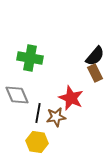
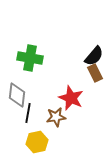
black semicircle: moved 1 px left
gray diamond: rotated 30 degrees clockwise
black line: moved 10 px left
yellow hexagon: rotated 20 degrees counterclockwise
